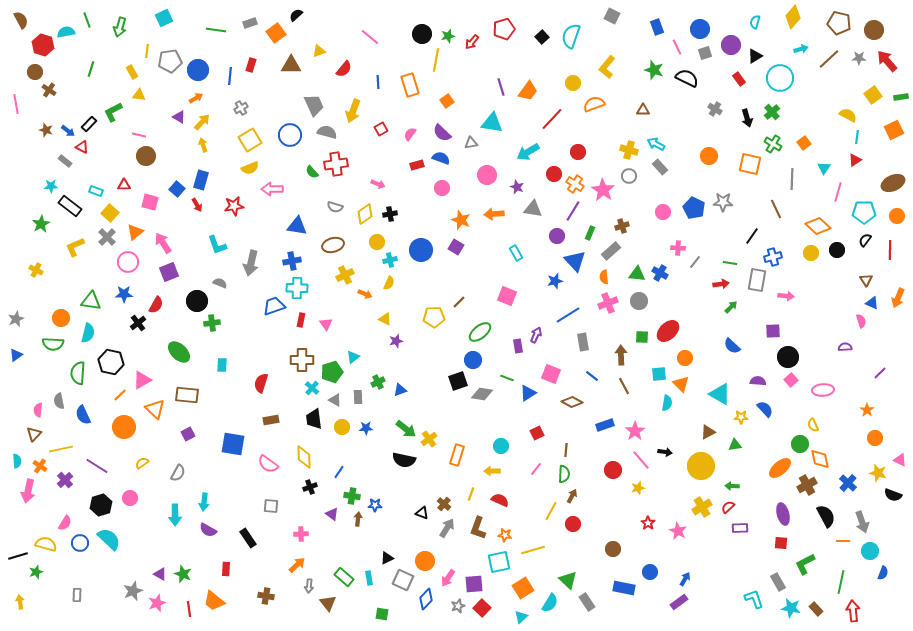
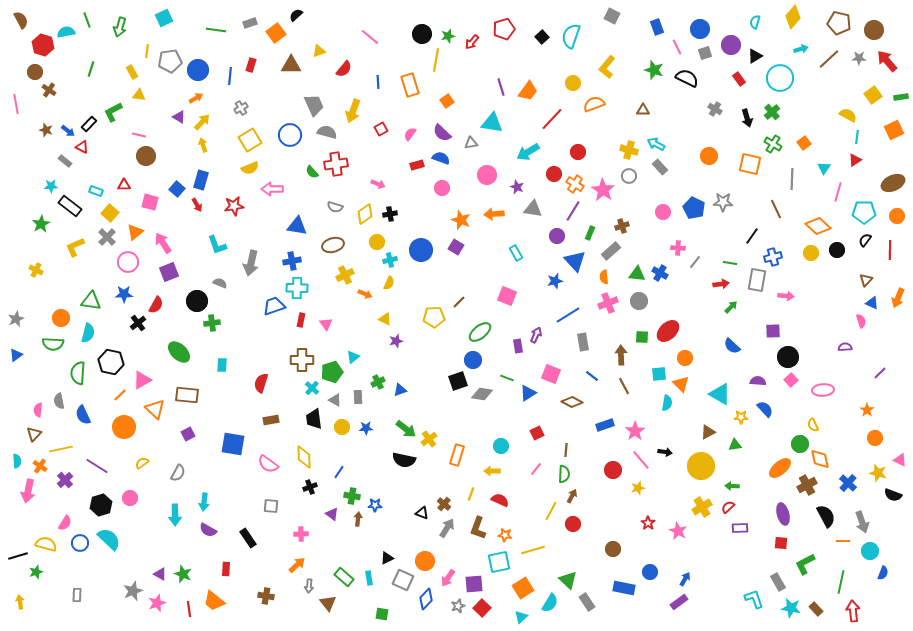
brown triangle at (866, 280): rotated 16 degrees clockwise
